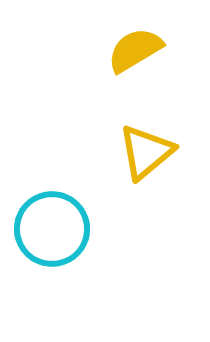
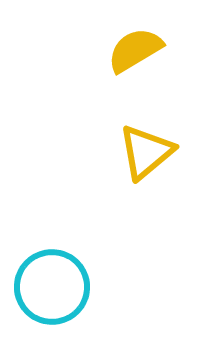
cyan circle: moved 58 px down
